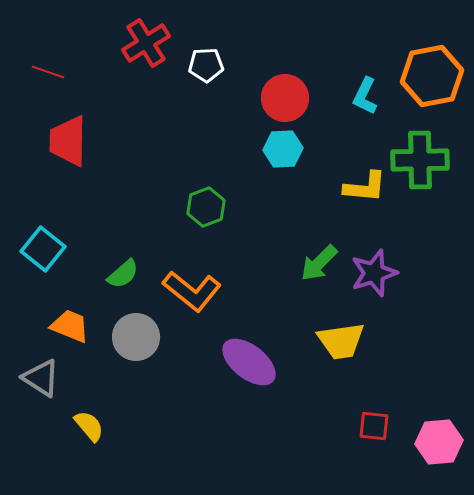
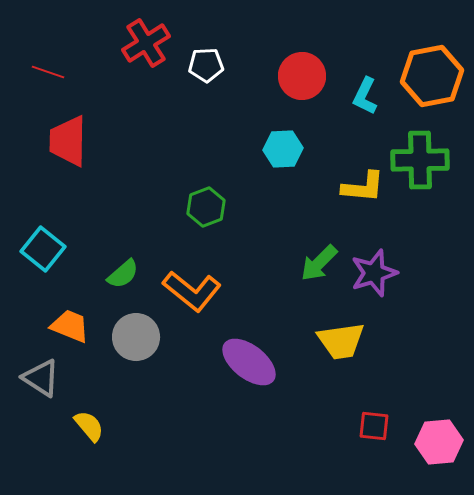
red circle: moved 17 px right, 22 px up
yellow L-shape: moved 2 px left
